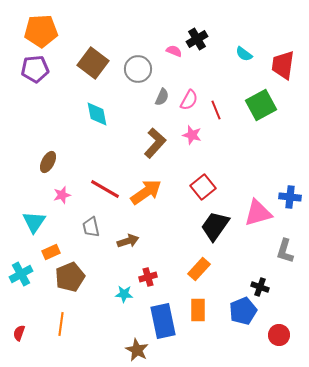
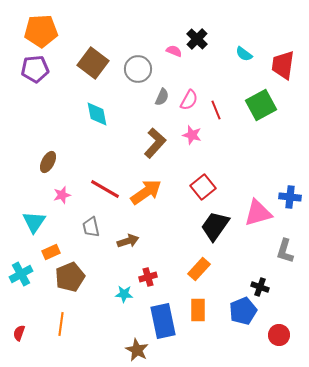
black cross at (197, 39): rotated 15 degrees counterclockwise
